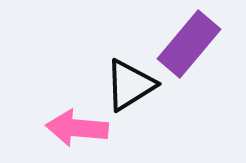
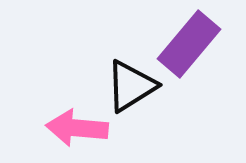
black triangle: moved 1 px right, 1 px down
